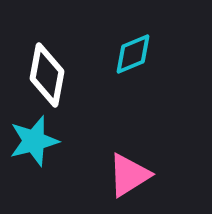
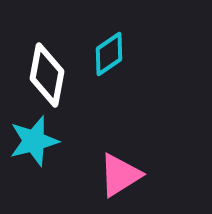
cyan diamond: moved 24 px left; rotated 12 degrees counterclockwise
pink triangle: moved 9 px left
